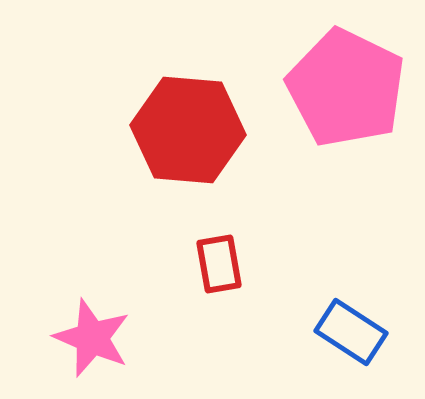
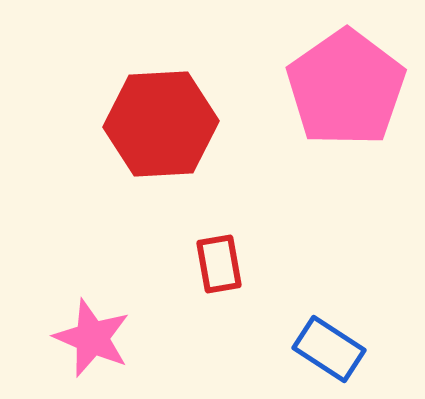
pink pentagon: rotated 11 degrees clockwise
red hexagon: moved 27 px left, 6 px up; rotated 8 degrees counterclockwise
blue rectangle: moved 22 px left, 17 px down
